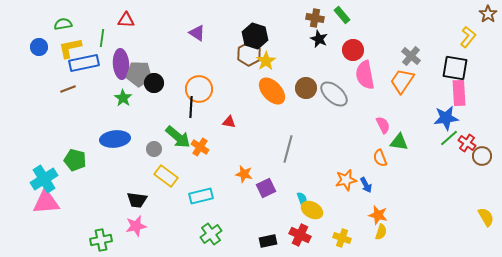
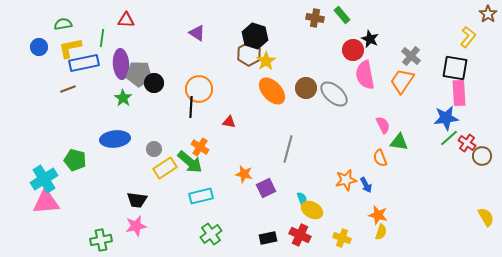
black star at (319, 39): moved 51 px right
green arrow at (178, 137): moved 12 px right, 25 px down
yellow rectangle at (166, 176): moved 1 px left, 8 px up; rotated 70 degrees counterclockwise
black rectangle at (268, 241): moved 3 px up
